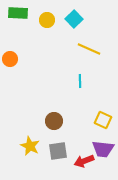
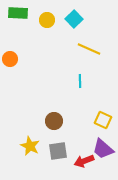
purple trapezoid: rotated 35 degrees clockwise
